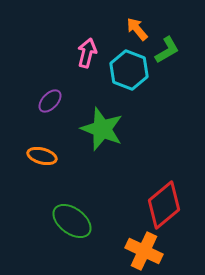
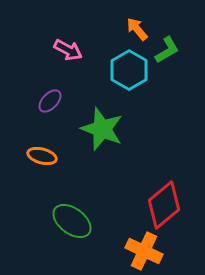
pink arrow: moved 19 px left, 3 px up; rotated 104 degrees clockwise
cyan hexagon: rotated 9 degrees clockwise
